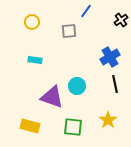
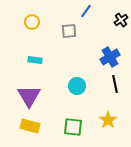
purple triangle: moved 23 px left, 1 px up; rotated 40 degrees clockwise
